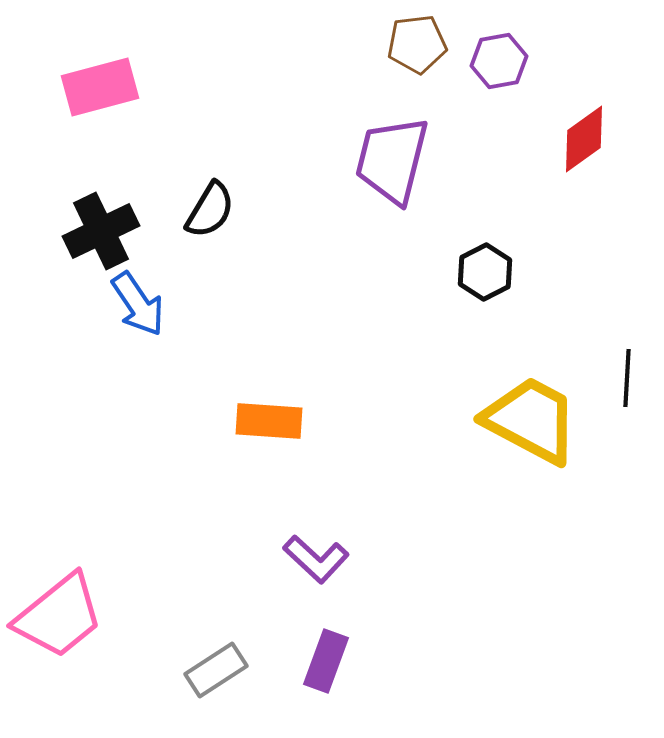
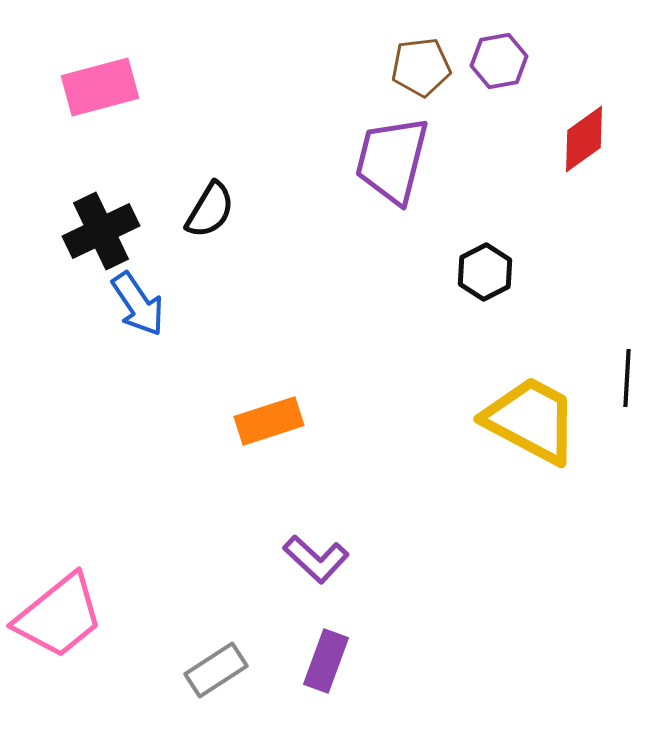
brown pentagon: moved 4 px right, 23 px down
orange rectangle: rotated 22 degrees counterclockwise
